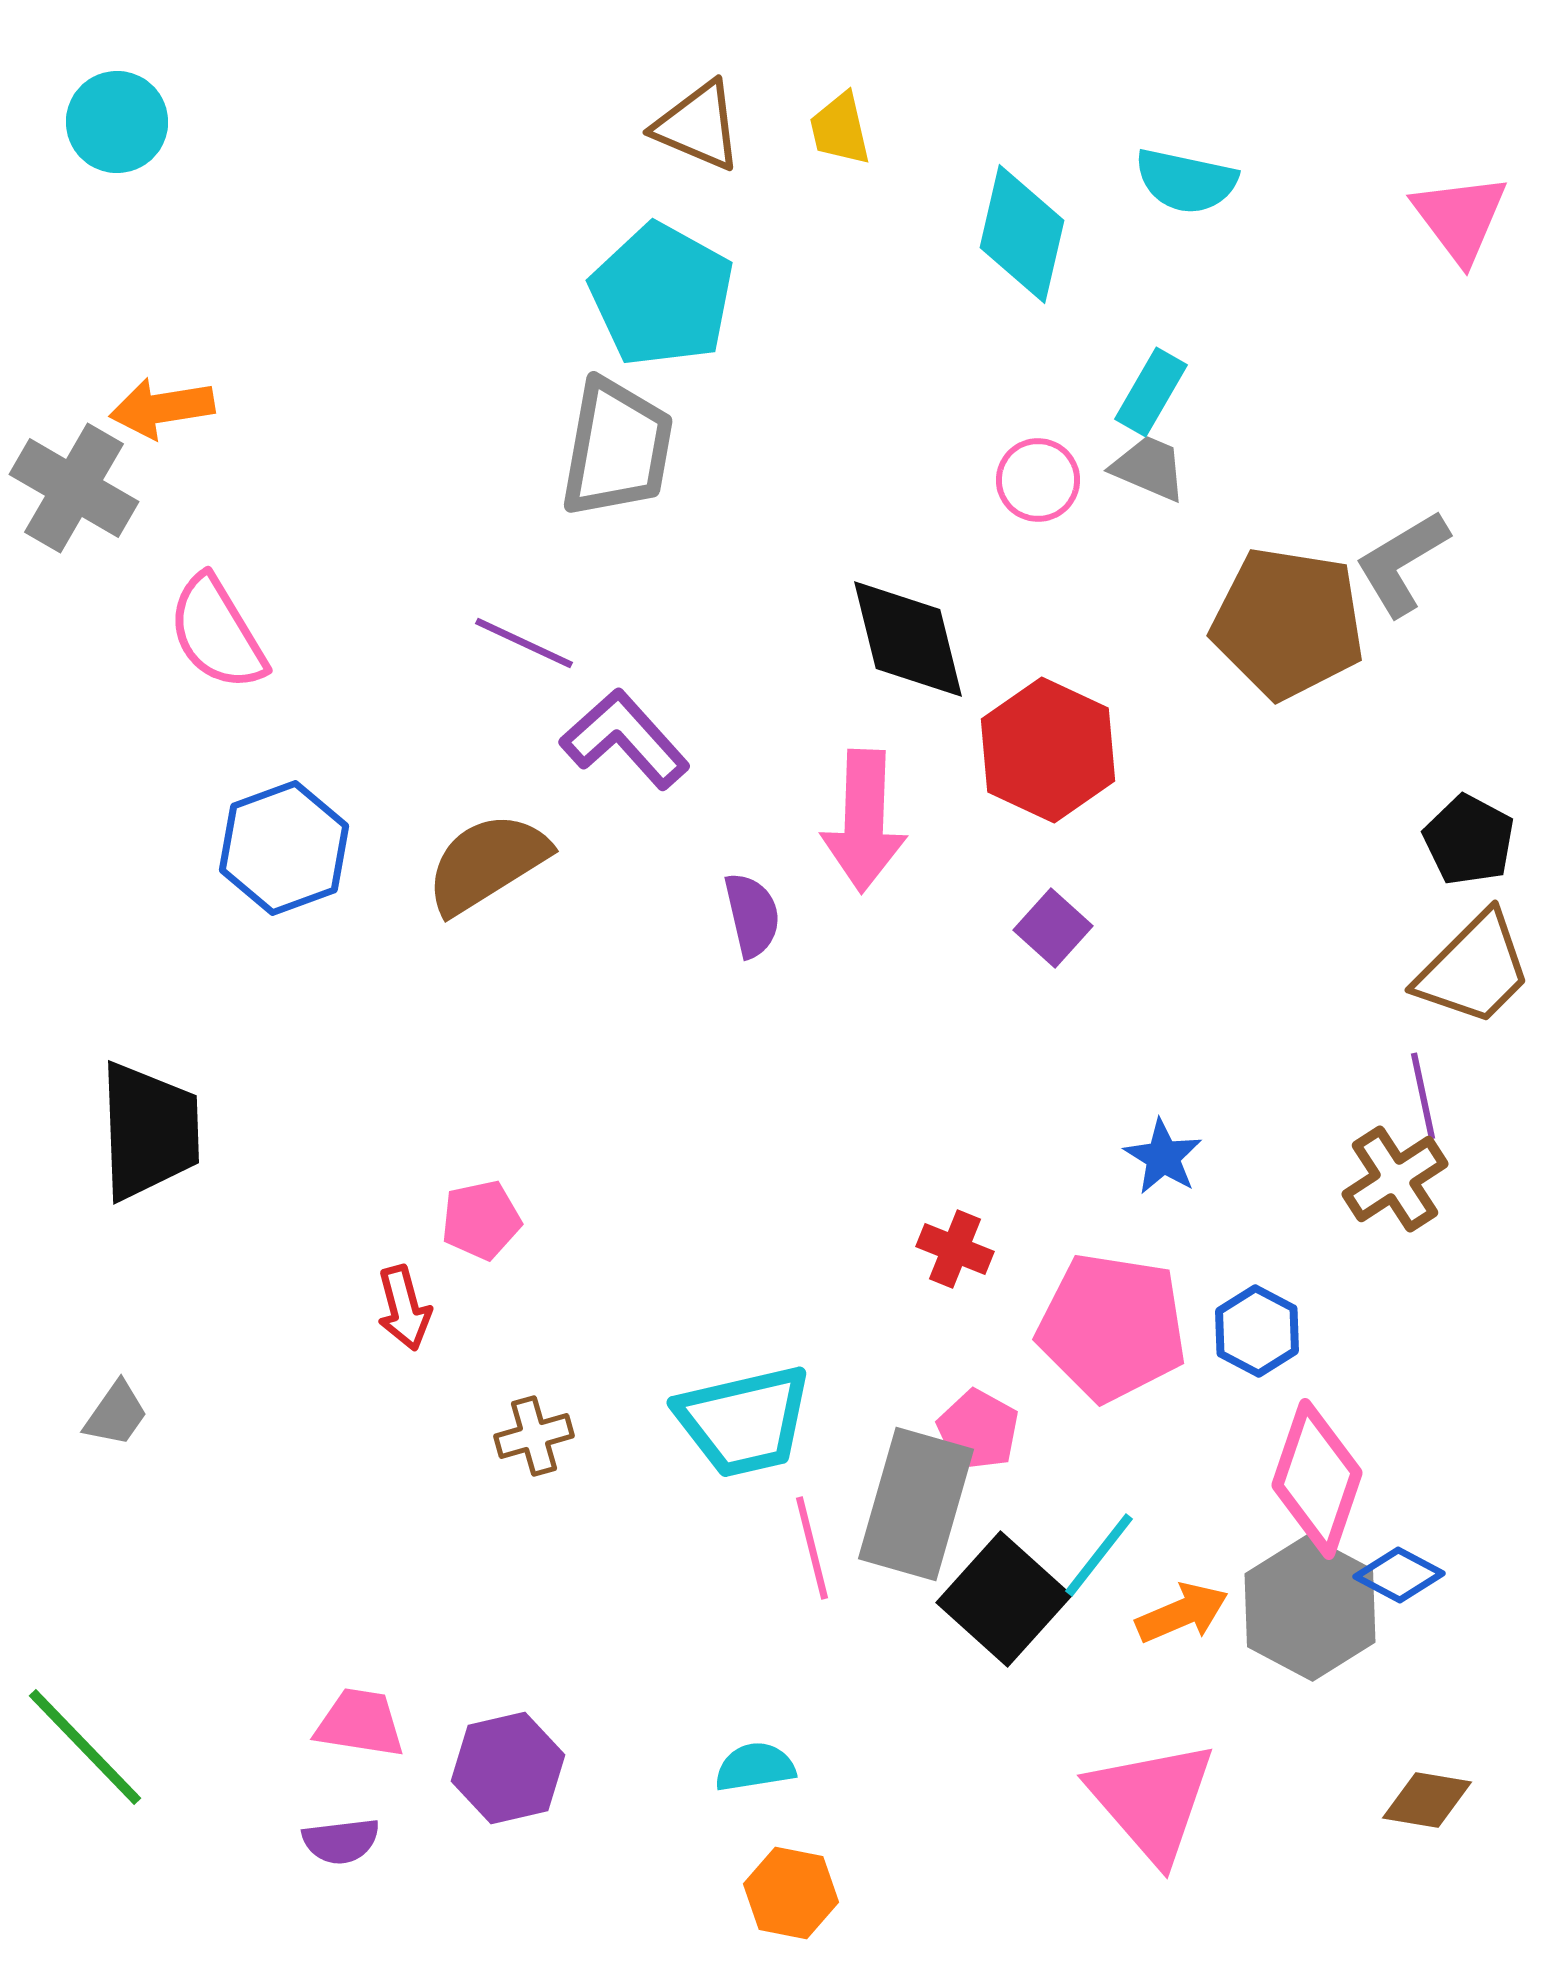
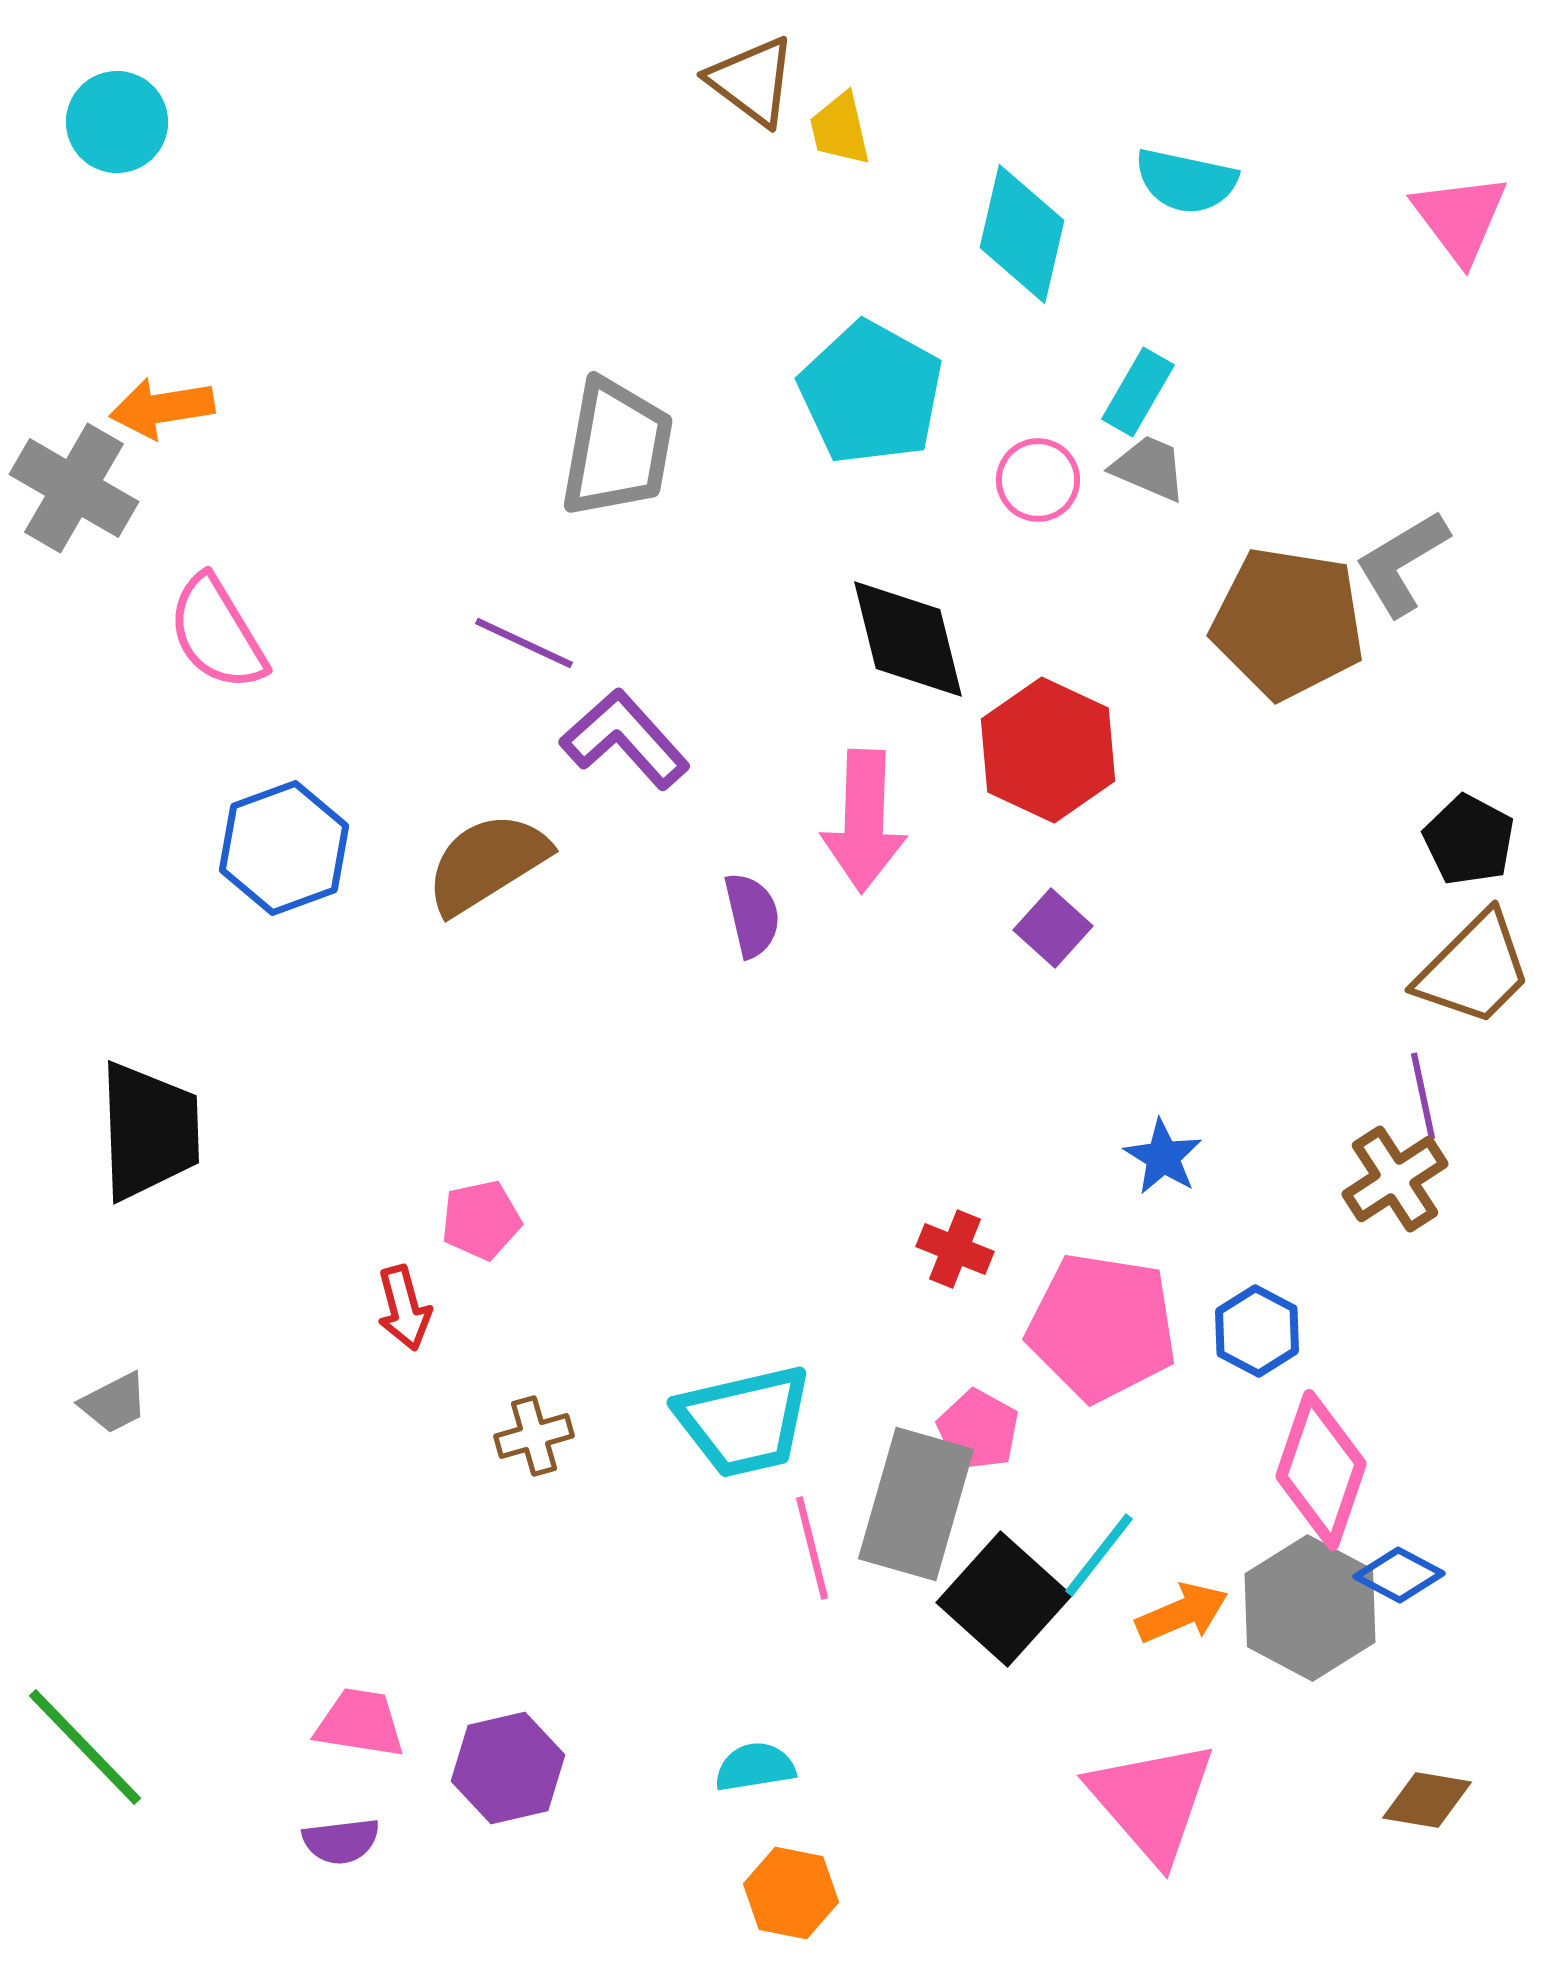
brown triangle at (698, 126): moved 54 px right, 45 px up; rotated 14 degrees clockwise
cyan pentagon at (662, 295): moved 209 px right, 98 px down
cyan rectangle at (1151, 392): moved 13 px left
pink pentagon at (1112, 1327): moved 10 px left
gray trapezoid at (116, 1414): moved 2 px left, 11 px up; rotated 28 degrees clockwise
pink diamond at (1317, 1479): moved 4 px right, 9 px up
